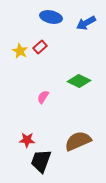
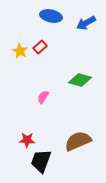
blue ellipse: moved 1 px up
green diamond: moved 1 px right, 1 px up; rotated 10 degrees counterclockwise
